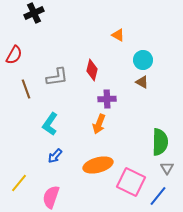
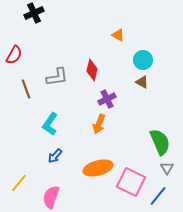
purple cross: rotated 24 degrees counterclockwise
green semicircle: rotated 24 degrees counterclockwise
orange ellipse: moved 3 px down
